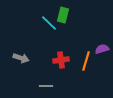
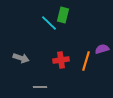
gray line: moved 6 px left, 1 px down
